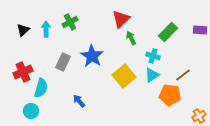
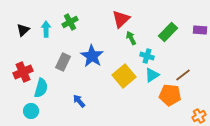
cyan cross: moved 6 px left
